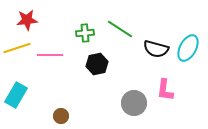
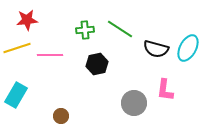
green cross: moved 3 px up
